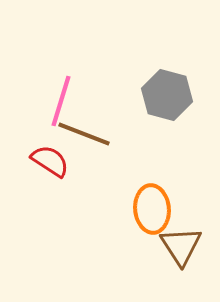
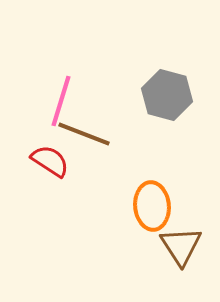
orange ellipse: moved 3 px up
